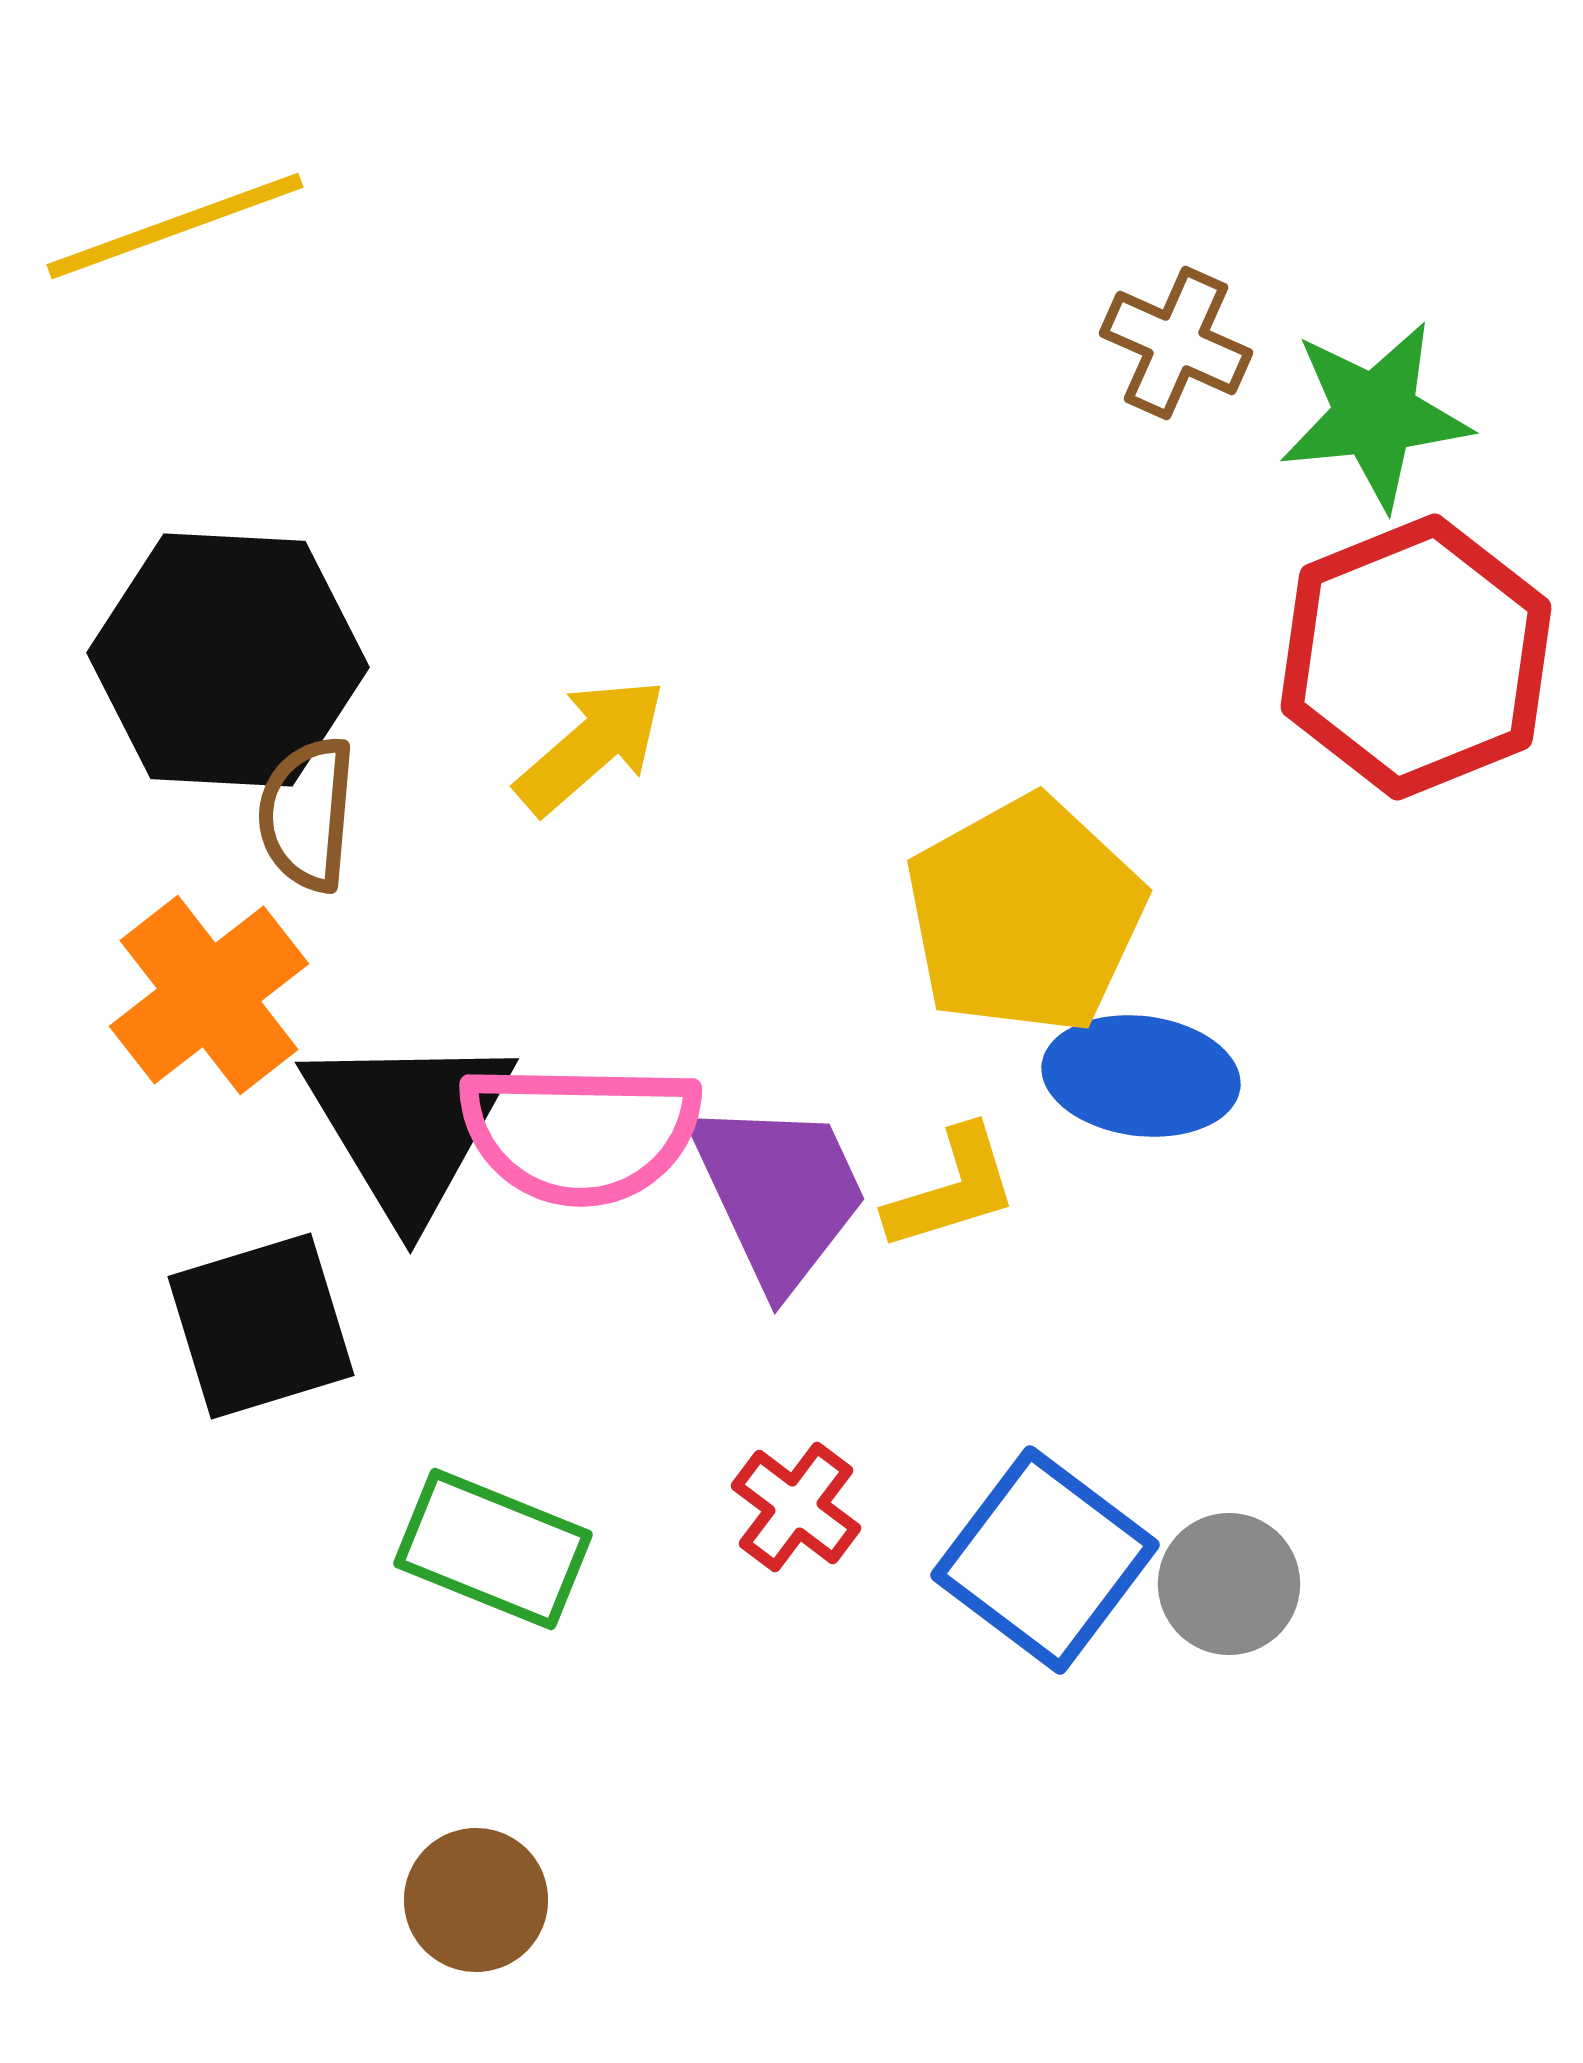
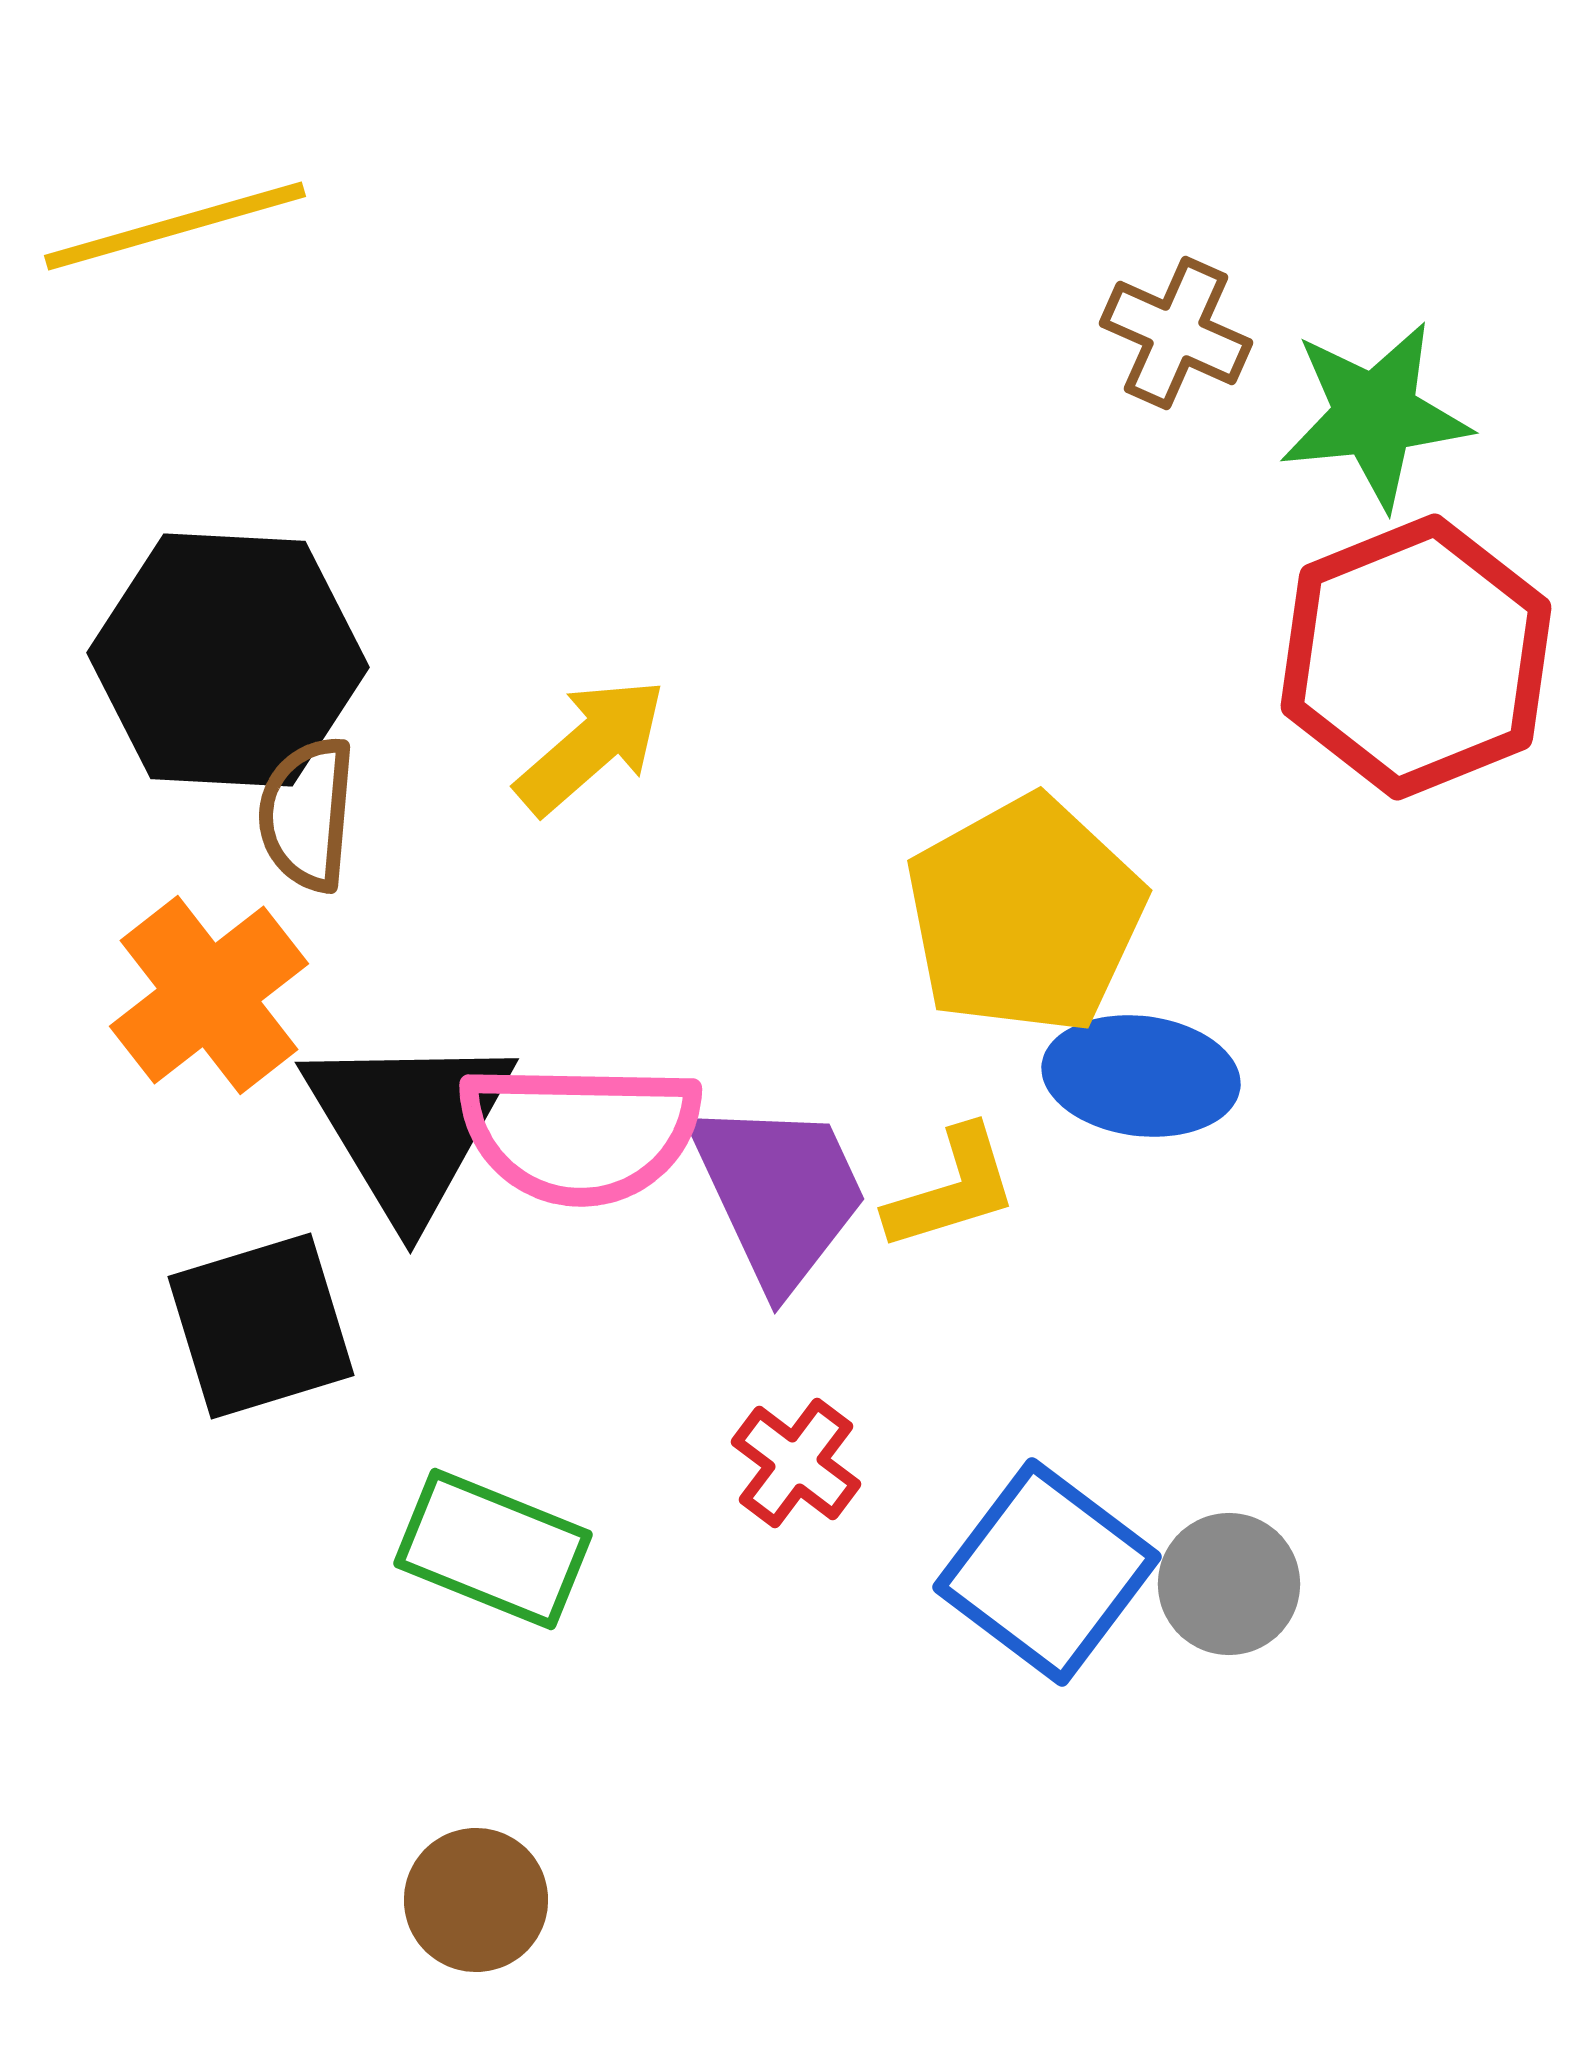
yellow line: rotated 4 degrees clockwise
brown cross: moved 10 px up
red cross: moved 44 px up
blue square: moved 2 px right, 12 px down
